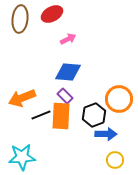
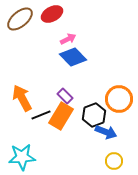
brown ellipse: rotated 44 degrees clockwise
blue diamond: moved 5 px right, 15 px up; rotated 40 degrees clockwise
orange arrow: rotated 84 degrees clockwise
orange rectangle: rotated 28 degrees clockwise
blue arrow: moved 2 px up; rotated 20 degrees clockwise
yellow circle: moved 1 px left, 1 px down
